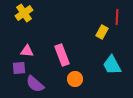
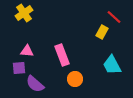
red line: moved 3 px left; rotated 49 degrees counterclockwise
